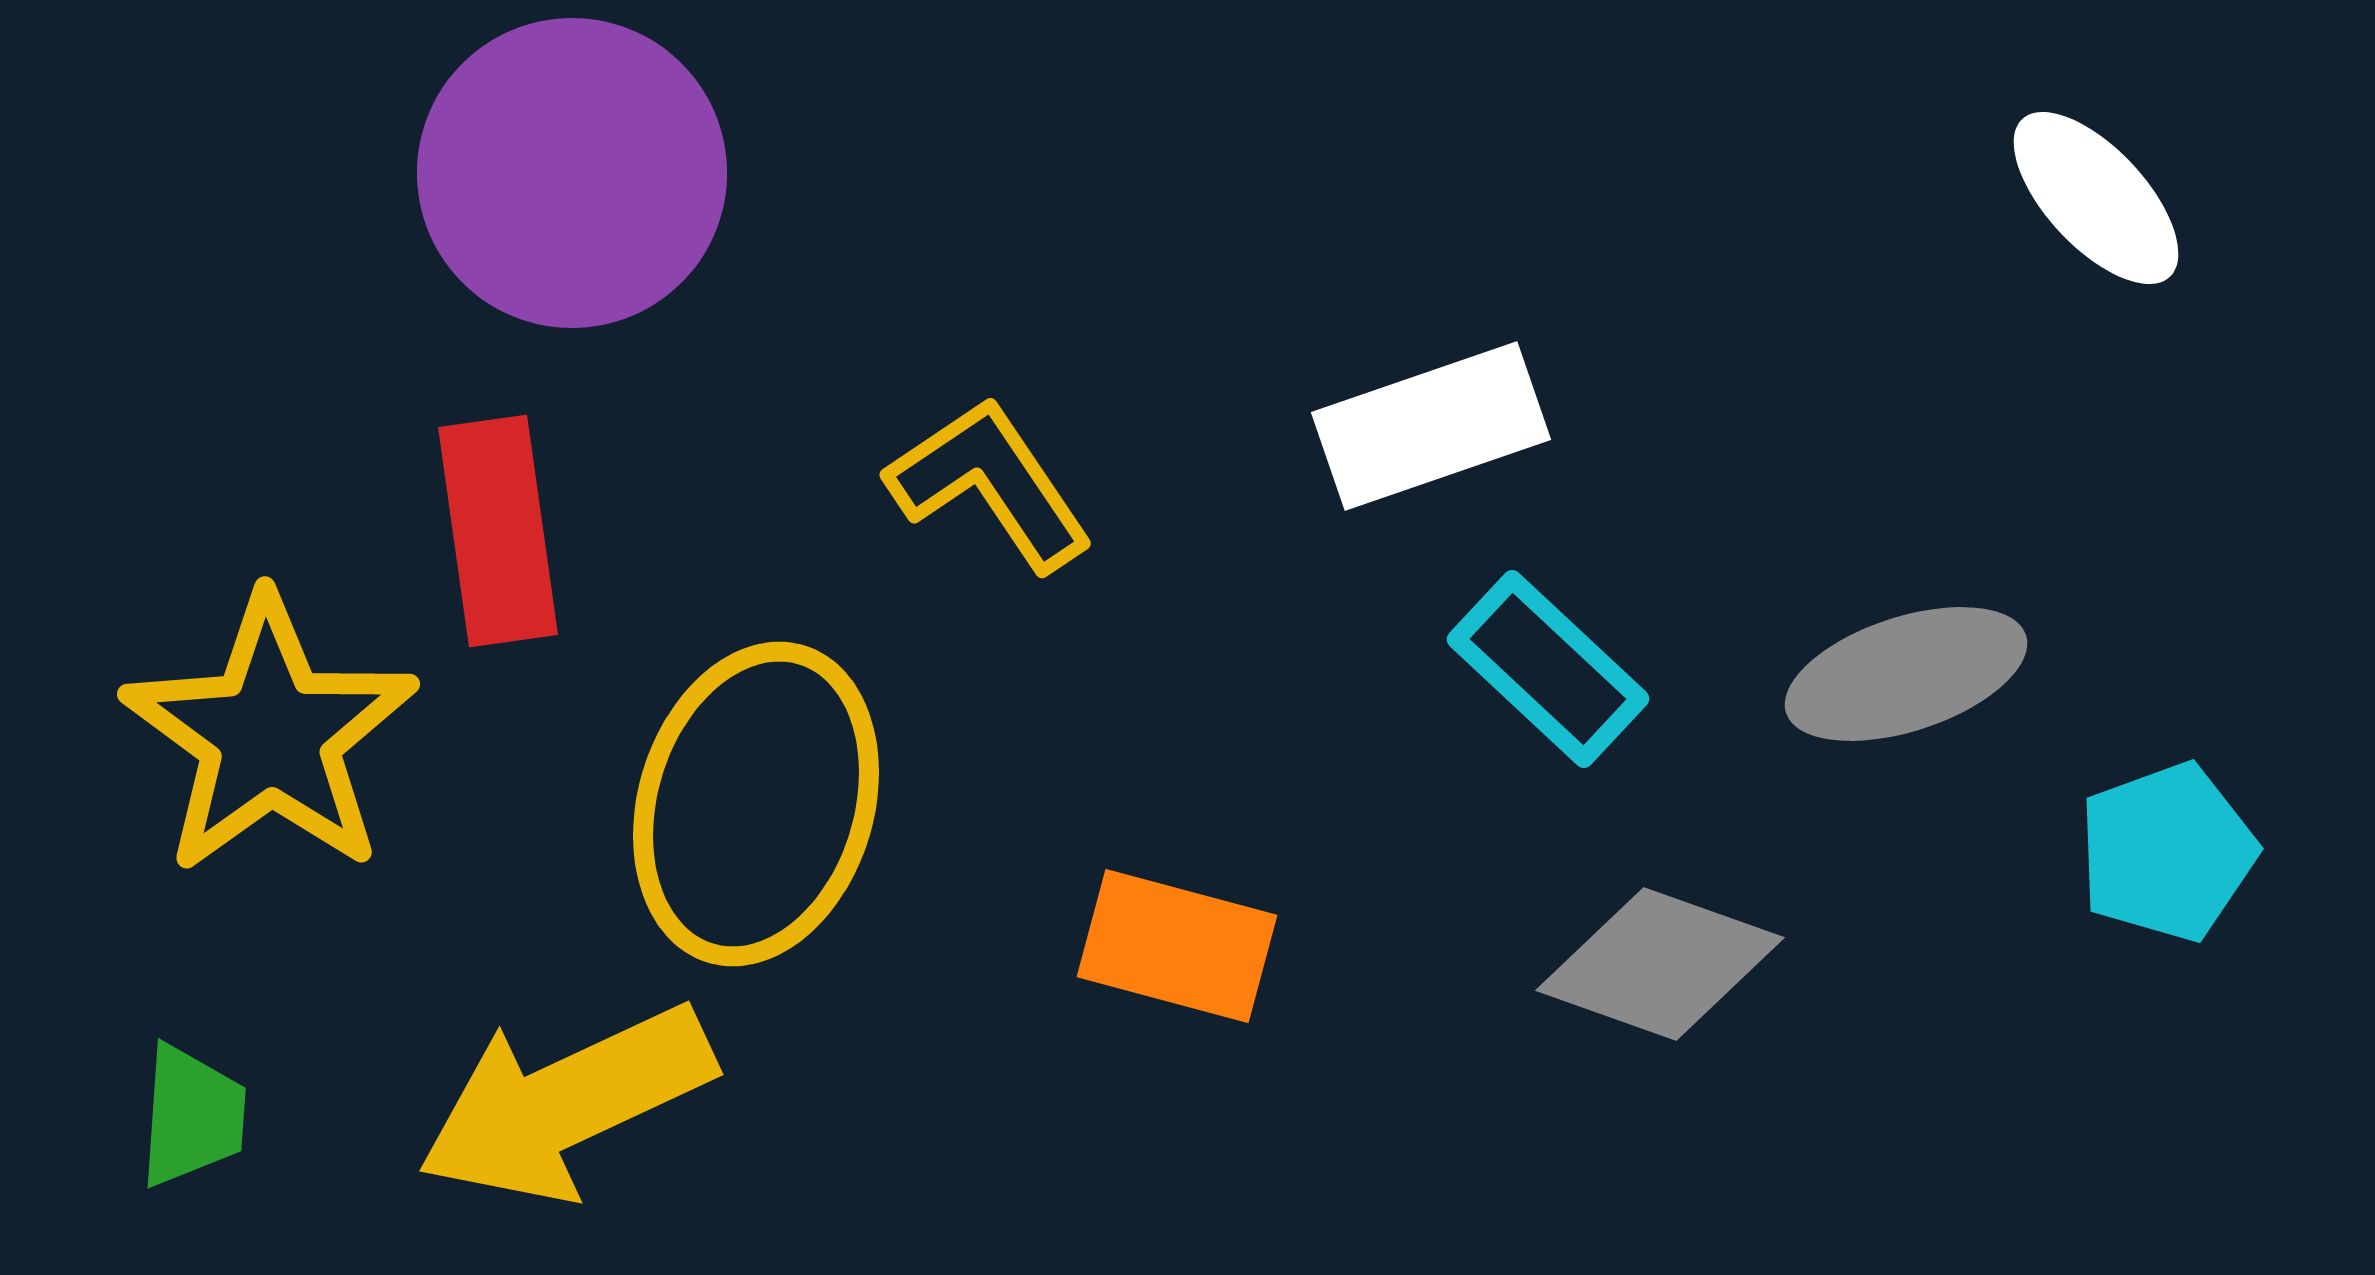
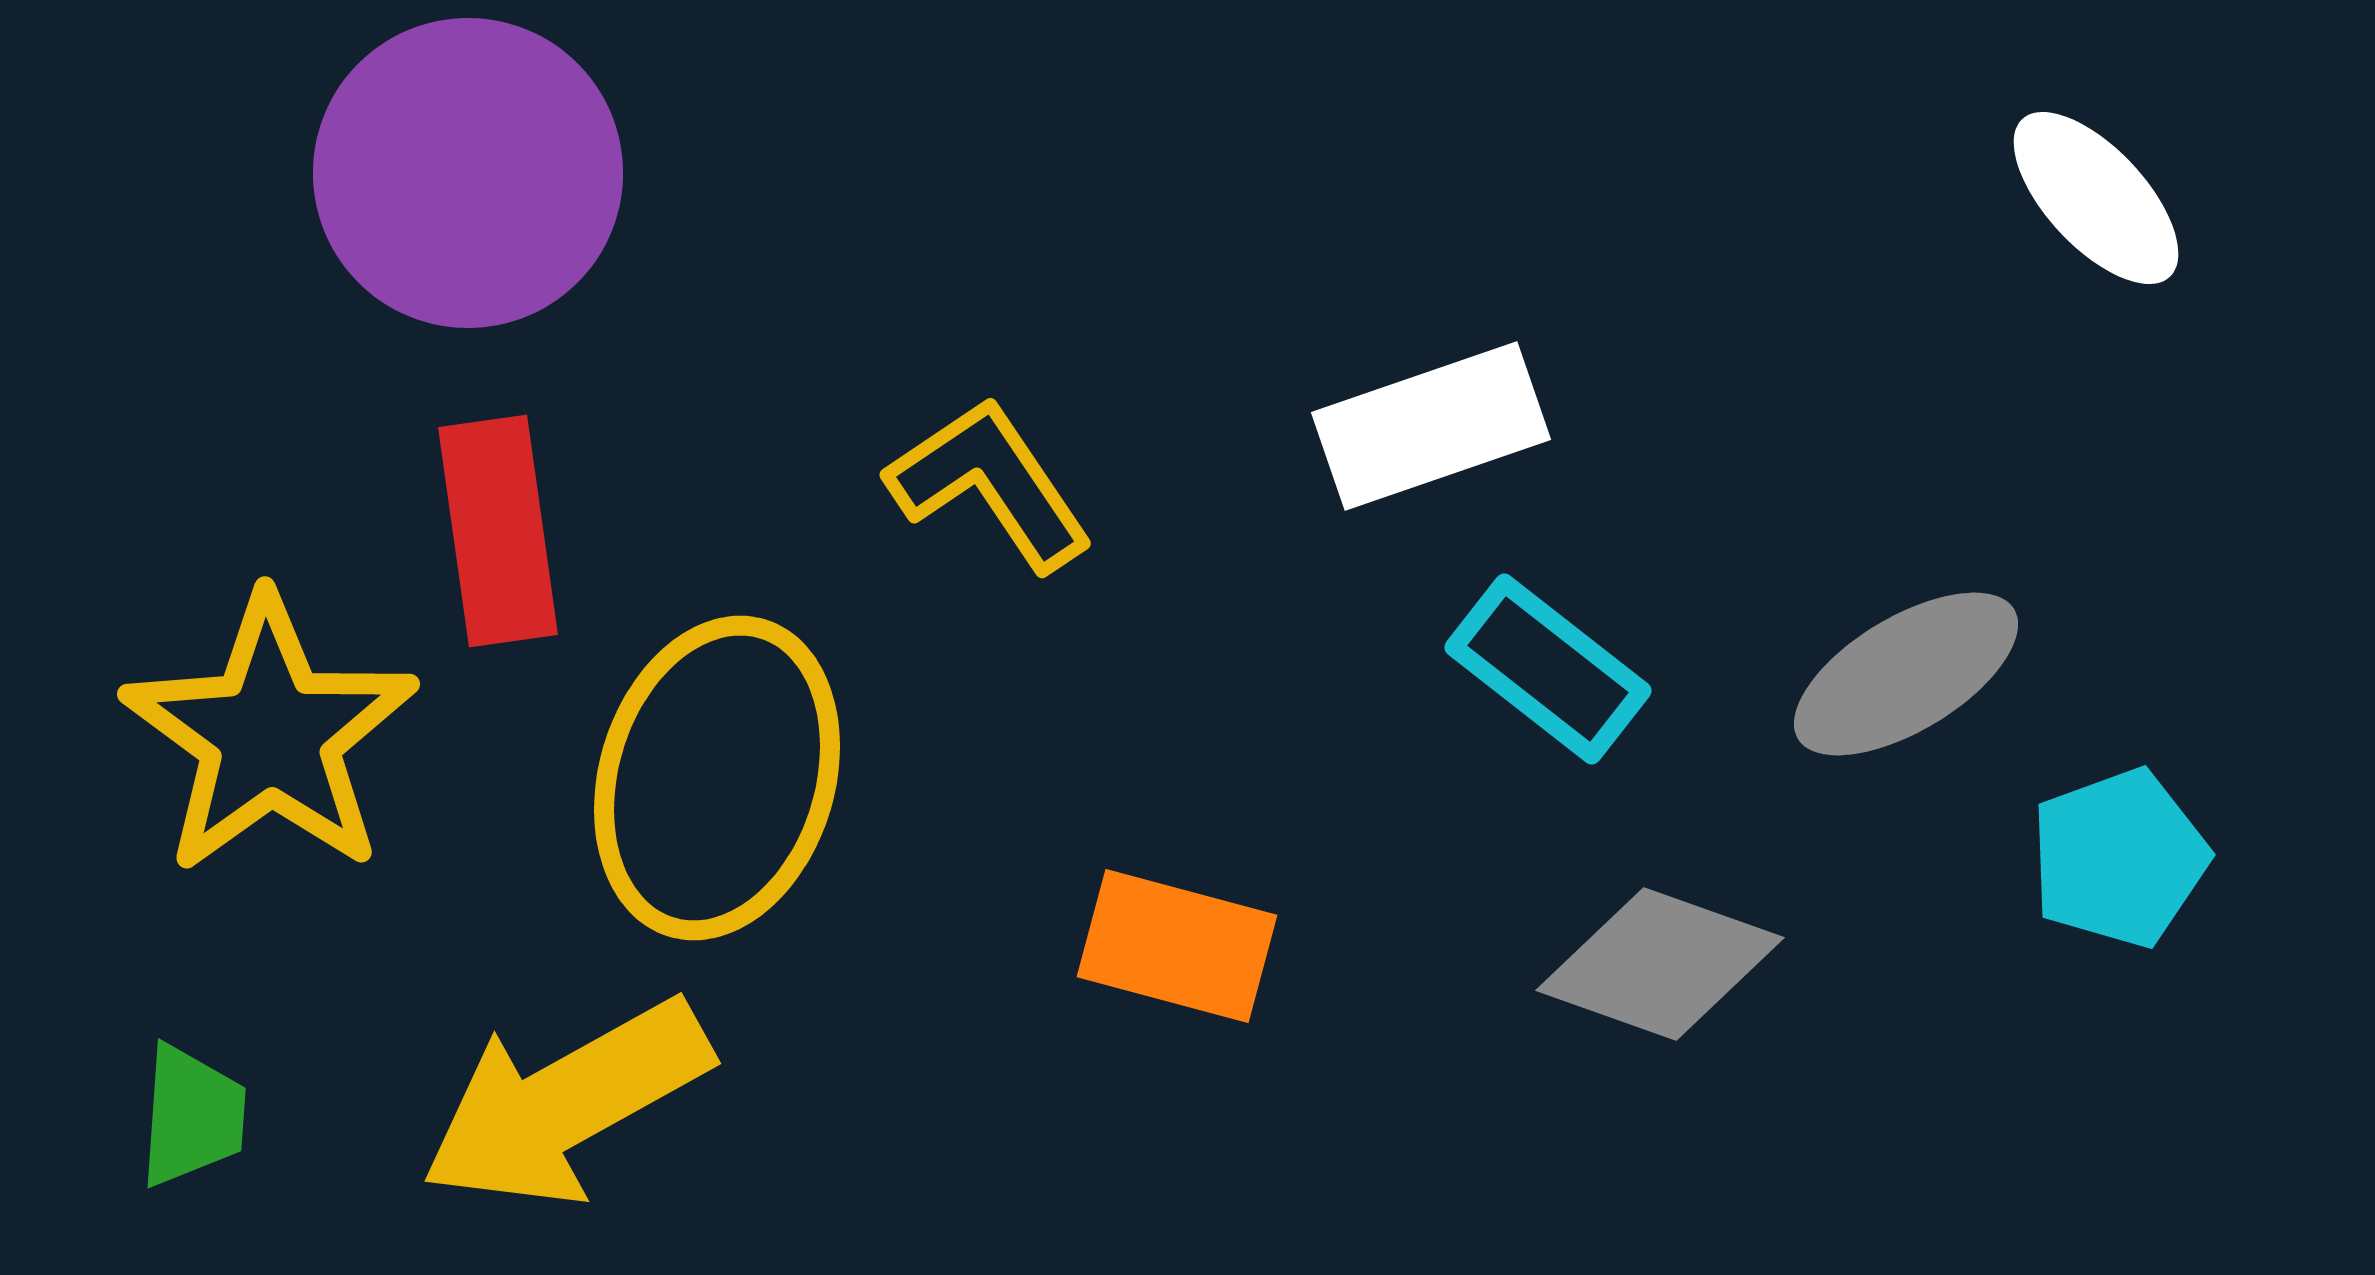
purple circle: moved 104 px left
cyan rectangle: rotated 5 degrees counterclockwise
gray ellipse: rotated 13 degrees counterclockwise
yellow ellipse: moved 39 px left, 26 px up
cyan pentagon: moved 48 px left, 6 px down
yellow arrow: rotated 4 degrees counterclockwise
